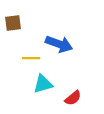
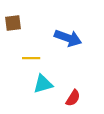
blue arrow: moved 9 px right, 6 px up
red semicircle: rotated 18 degrees counterclockwise
